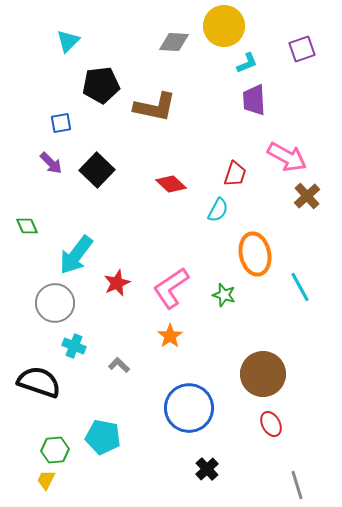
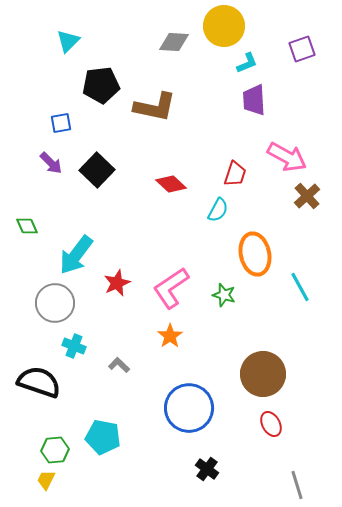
black cross: rotated 10 degrees counterclockwise
